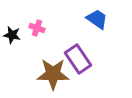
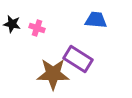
blue trapezoid: moved 1 px left, 1 px down; rotated 30 degrees counterclockwise
black star: moved 11 px up
purple rectangle: rotated 24 degrees counterclockwise
